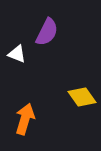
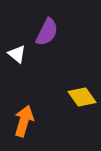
white triangle: rotated 18 degrees clockwise
orange arrow: moved 1 px left, 2 px down
